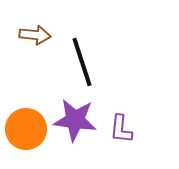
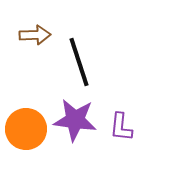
brown arrow: rotated 8 degrees counterclockwise
black line: moved 3 px left
purple L-shape: moved 2 px up
